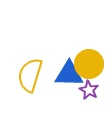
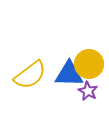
yellow semicircle: rotated 144 degrees counterclockwise
purple star: moved 1 px left, 1 px down
